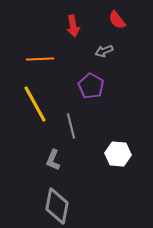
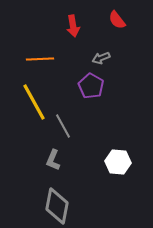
gray arrow: moved 3 px left, 7 px down
yellow line: moved 1 px left, 2 px up
gray line: moved 8 px left; rotated 15 degrees counterclockwise
white hexagon: moved 8 px down
